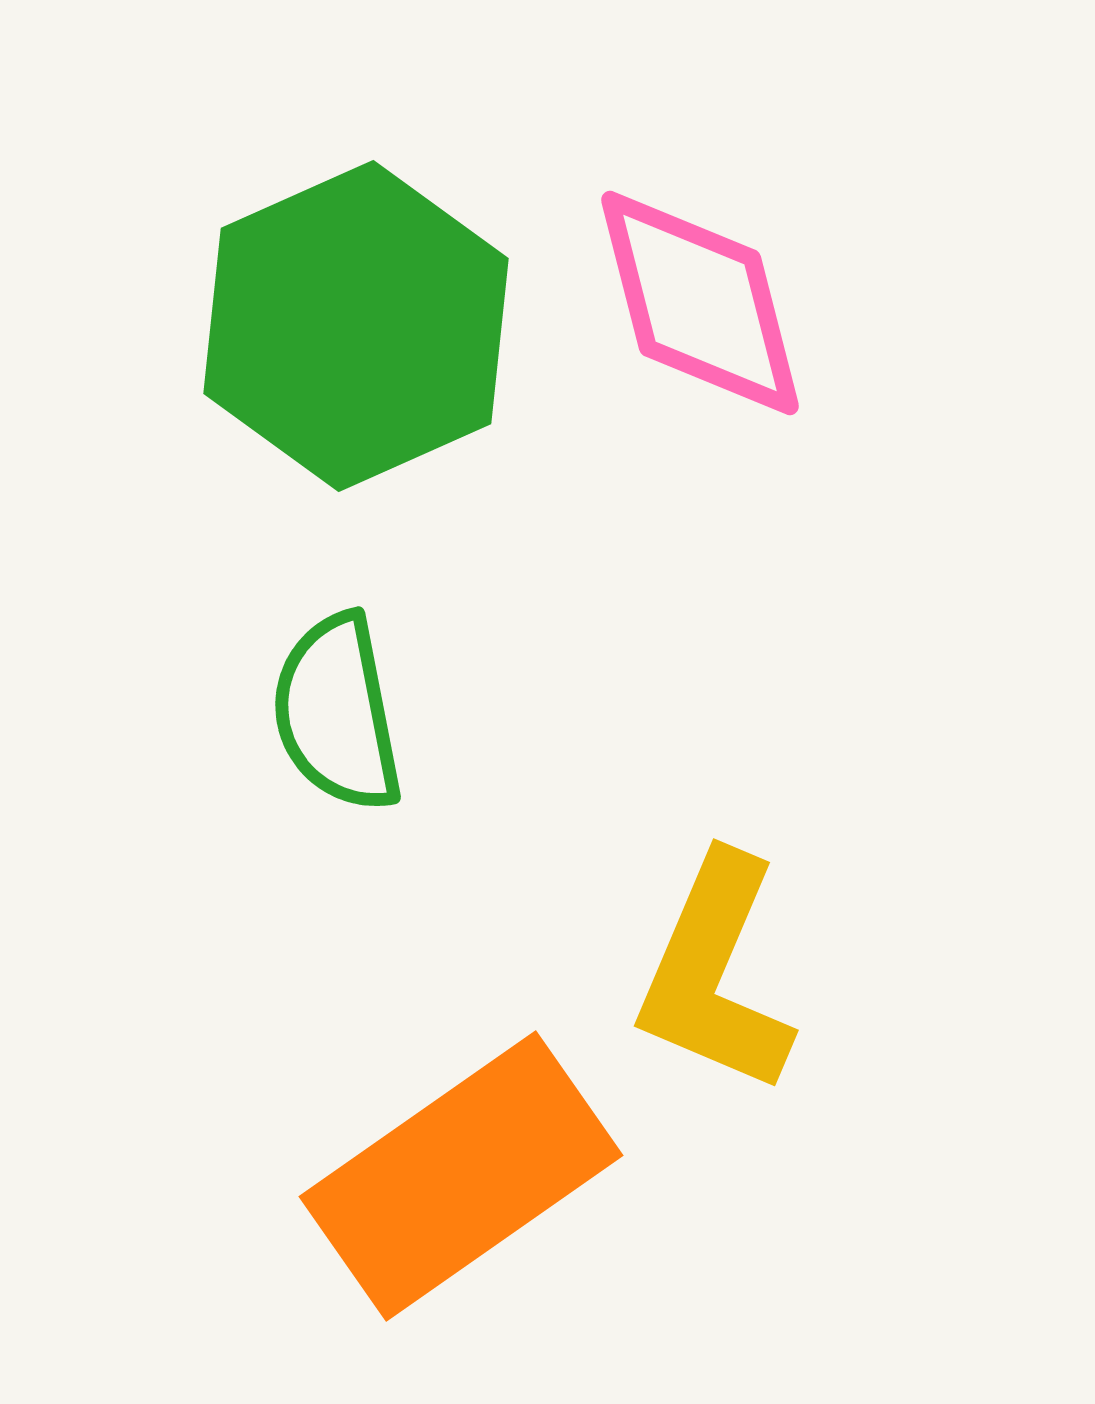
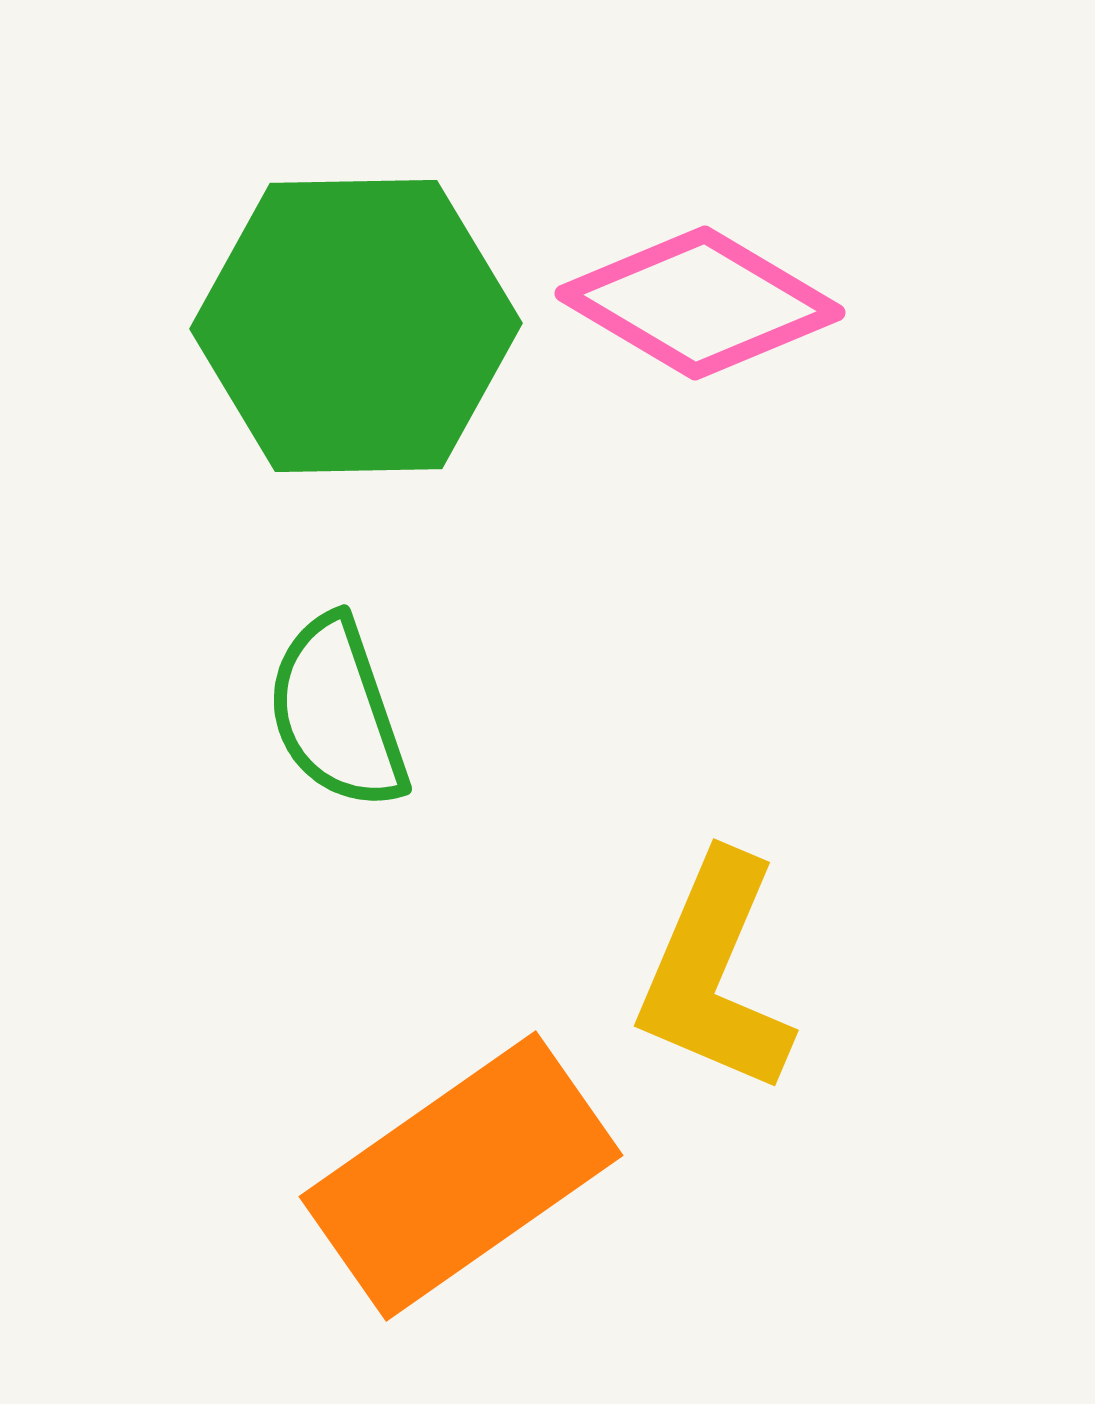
pink diamond: rotated 45 degrees counterclockwise
green hexagon: rotated 23 degrees clockwise
green semicircle: rotated 8 degrees counterclockwise
